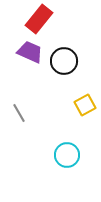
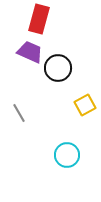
red rectangle: rotated 24 degrees counterclockwise
black circle: moved 6 px left, 7 px down
